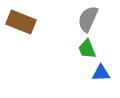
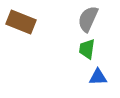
green trapezoid: rotated 30 degrees clockwise
blue triangle: moved 3 px left, 4 px down
